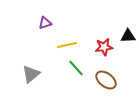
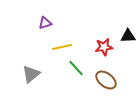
yellow line: moved 5 px left, 2 px down
